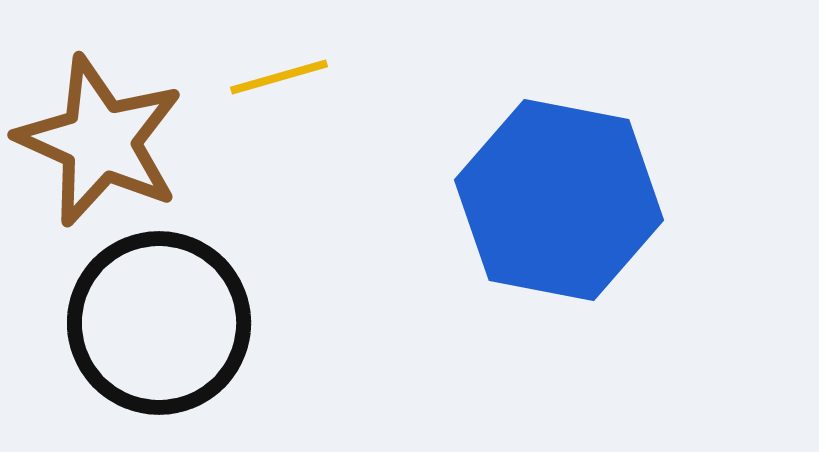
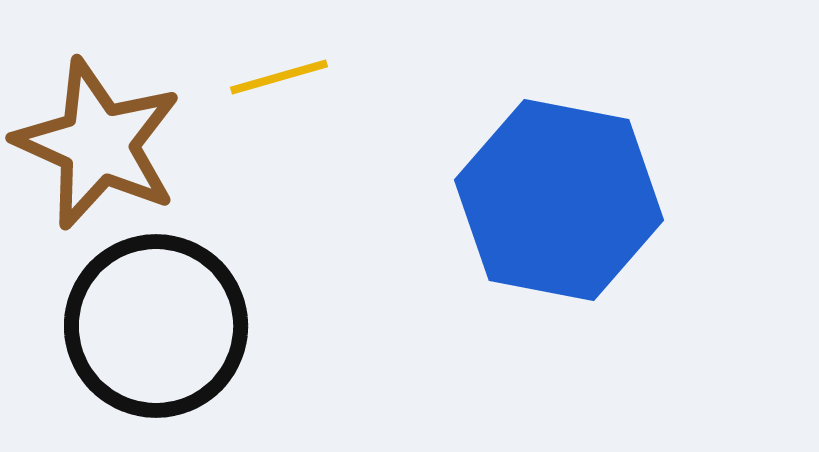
brown star: moved 2 px left, 3 px down
black circle: moved 3 px left, 3 px down
